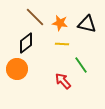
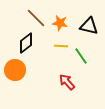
brown line: moved 1 px right, 1 px down
black triangle: moved 2 px right, 2 px down
yellow line: moved 1 px left, 2 px down
green line: moved 9 px up
orange circle: moved 2 px left, 1 px down
red arrow: moved 4 px right, 1 px down
